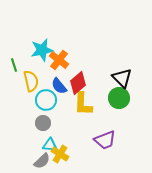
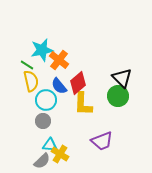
green line: moved 13 px right; rotated 40 degrees counterclockwise
green circle: moved 1 px left, 2 px up
gray circle: moved 2 px up
purple trapezoid: moved 3 px left, 1 px down
